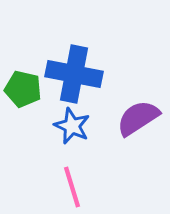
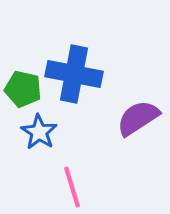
blue star: moved 33 px left, 6 px down; rotated 9 degrees clockwise
